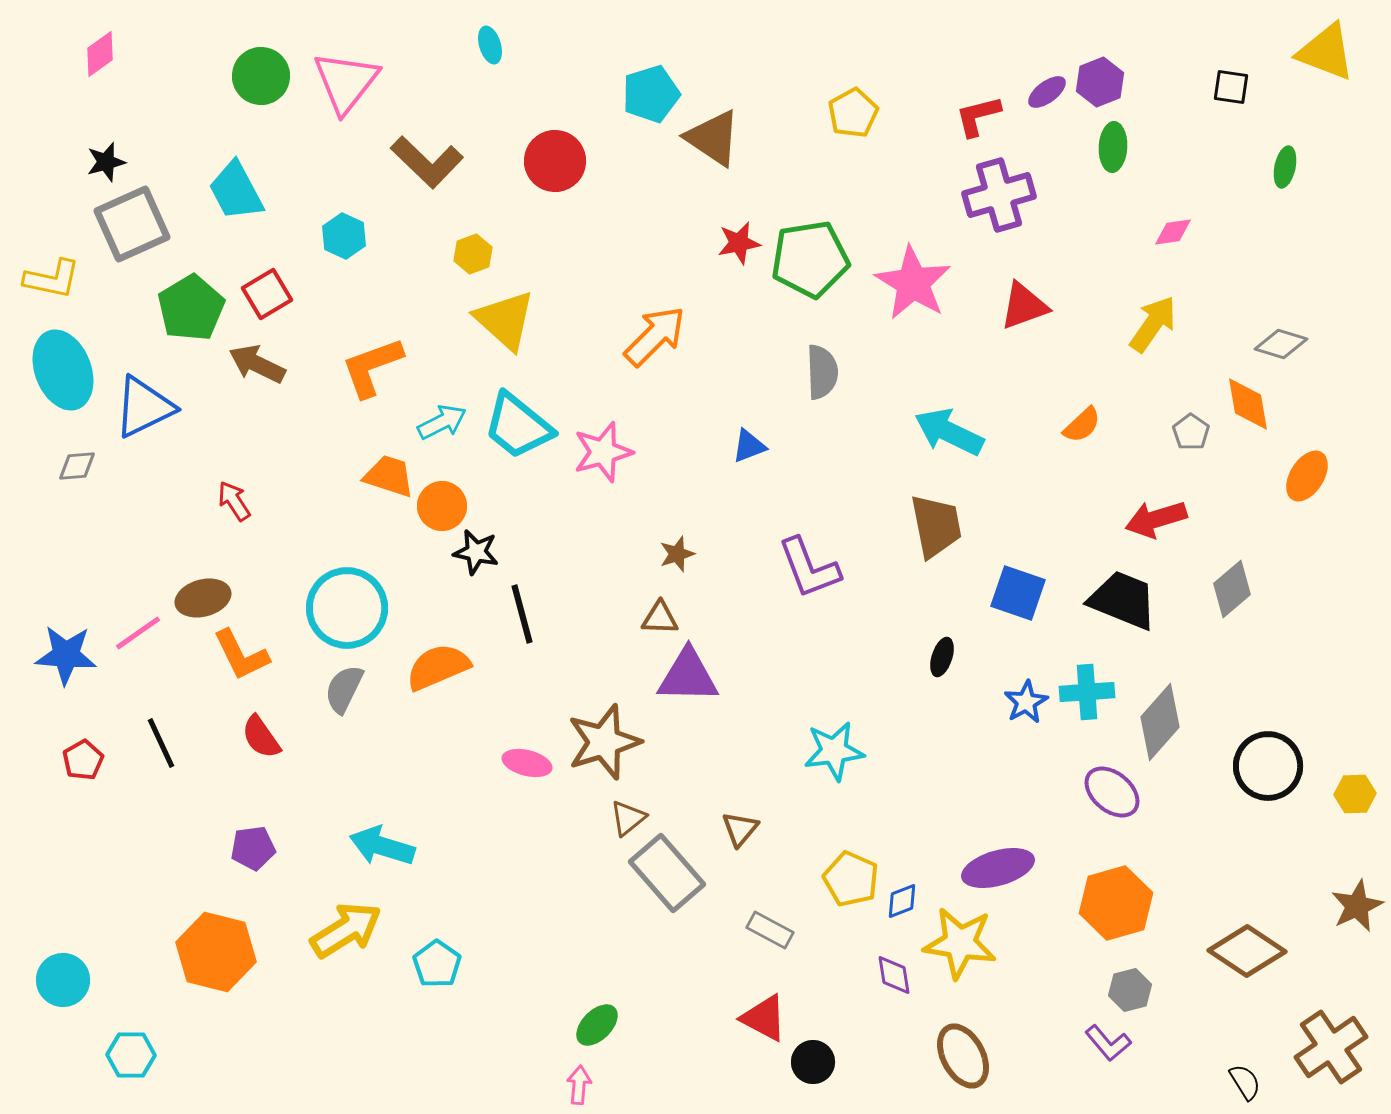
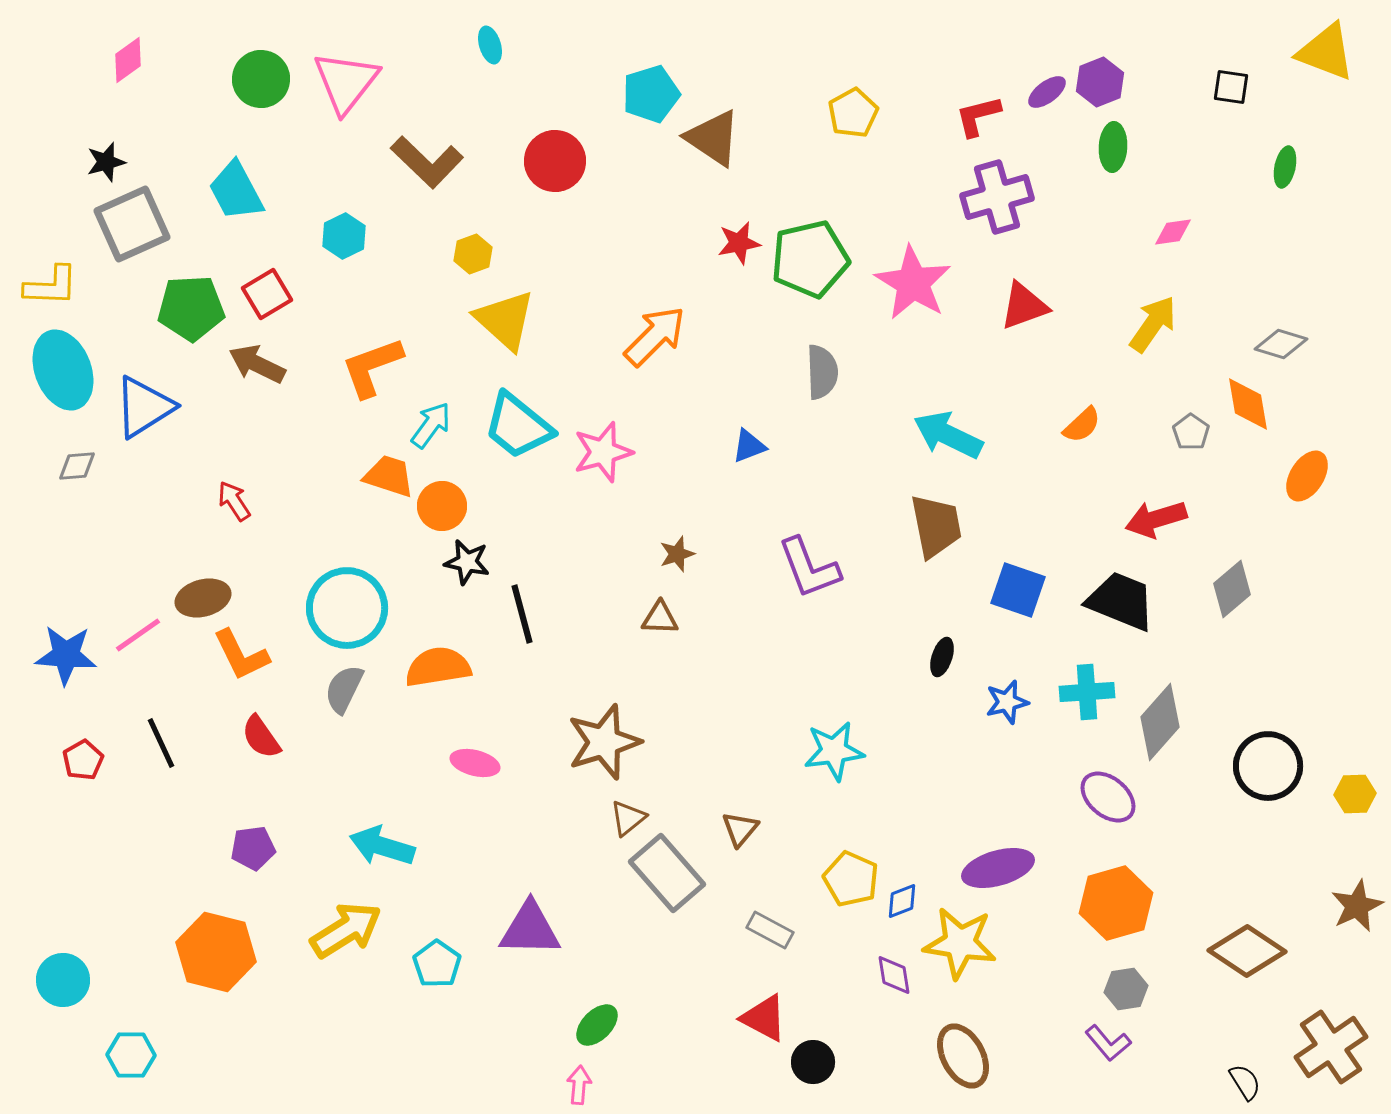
pink diamond at (100, 54): moved 28 px right, 6 px down
green circle at (261, 76): moved 3 px down
purple cross at (999, 195): moved 2 px left, 2 px down
cyan hexagon at (344, 236): rotated 9 degrees clockwise
green pentagon at (810, 259): rotated 4 degrees counterclockwise
yellow L-shape at (52, 279): moved 1 px left, 7 px down; rotated 10 degrees counterclockwise
green pentagon at (191, 308): rotated 28 degrees clockwise
blue triangle at (144, 407): rotated 6 degrees counterclockwise
cyan arrow at (442, 422): moved 11 px left, 3 px down; rotated 27 degrees counterclockwise
cyan arrow at (949, 432): moved 1 px left, 3 px down
black star at (476, 552): moved 9 px left, 10 px down
blue square at (1018, 593): moved 3 px up
black trapezoid at (1123, 600): moved 2 px left, 1 px down
pink line at (138, 633): moved 2 px down
orange semicircle at (438, 667): rotated 14 degrees clockwise
purple triangle at (688, 676): moved 158 px left, 253 px down
blue star at (1026, 702): moved 19 px left; rotated 15 degrees clockwise
pink ellipse at (527, 763): moved 52 px left
purple ellipse at (1112, 792): moved 4 px left, 5 px down
gray hexagon at (1130, 990): moved 4 px left, 1 px up; rotated 6 degrees clockwise
